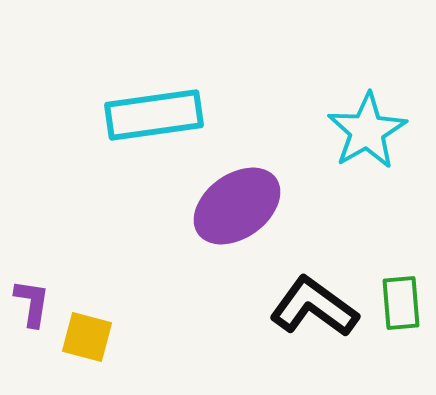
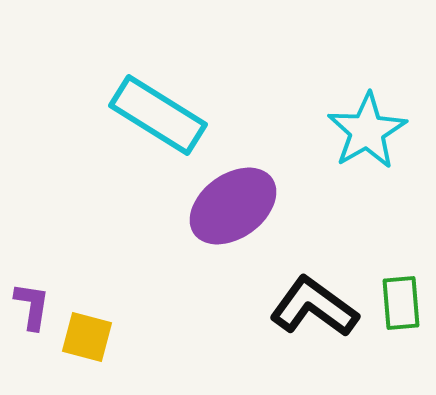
cyan rectangle: moved 4 px right; rotated 40 degrees clockwise
purple ellipse: moved 4 px left
purple L-shape: moved 3 px down
